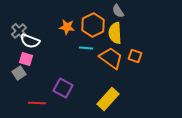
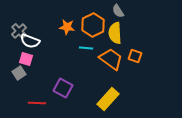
orange trapezoid: moved 1 px down
